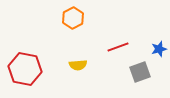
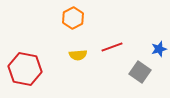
red line: moved 6 px left
yellow semicircle: moved 10 px up
gray square: rotated 35 degrees counterclockwise
